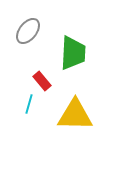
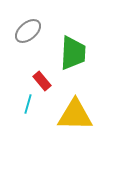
gray ellipse: rotated 12 degrees clockwise
cyan line: moved 1 px left
